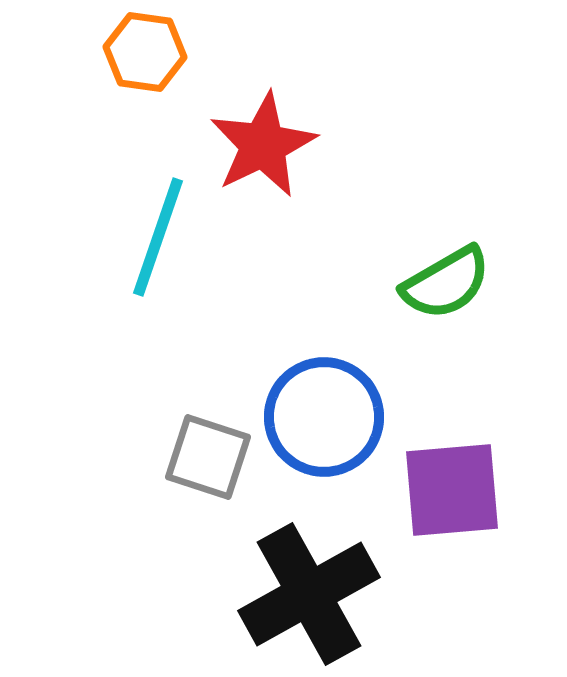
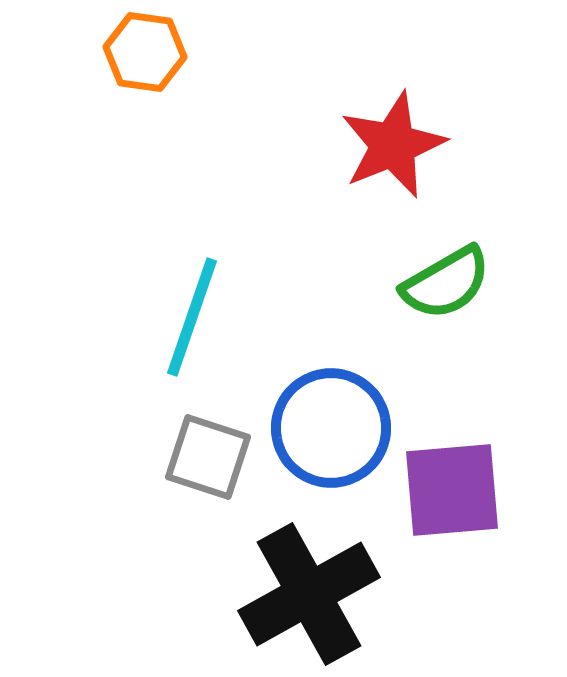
red star: moved 130 px right; rotated 4 degrees clockwise
cyan line: moved 34 px right, 80 px down
blue circle: moved 7 px right, 11 px down
